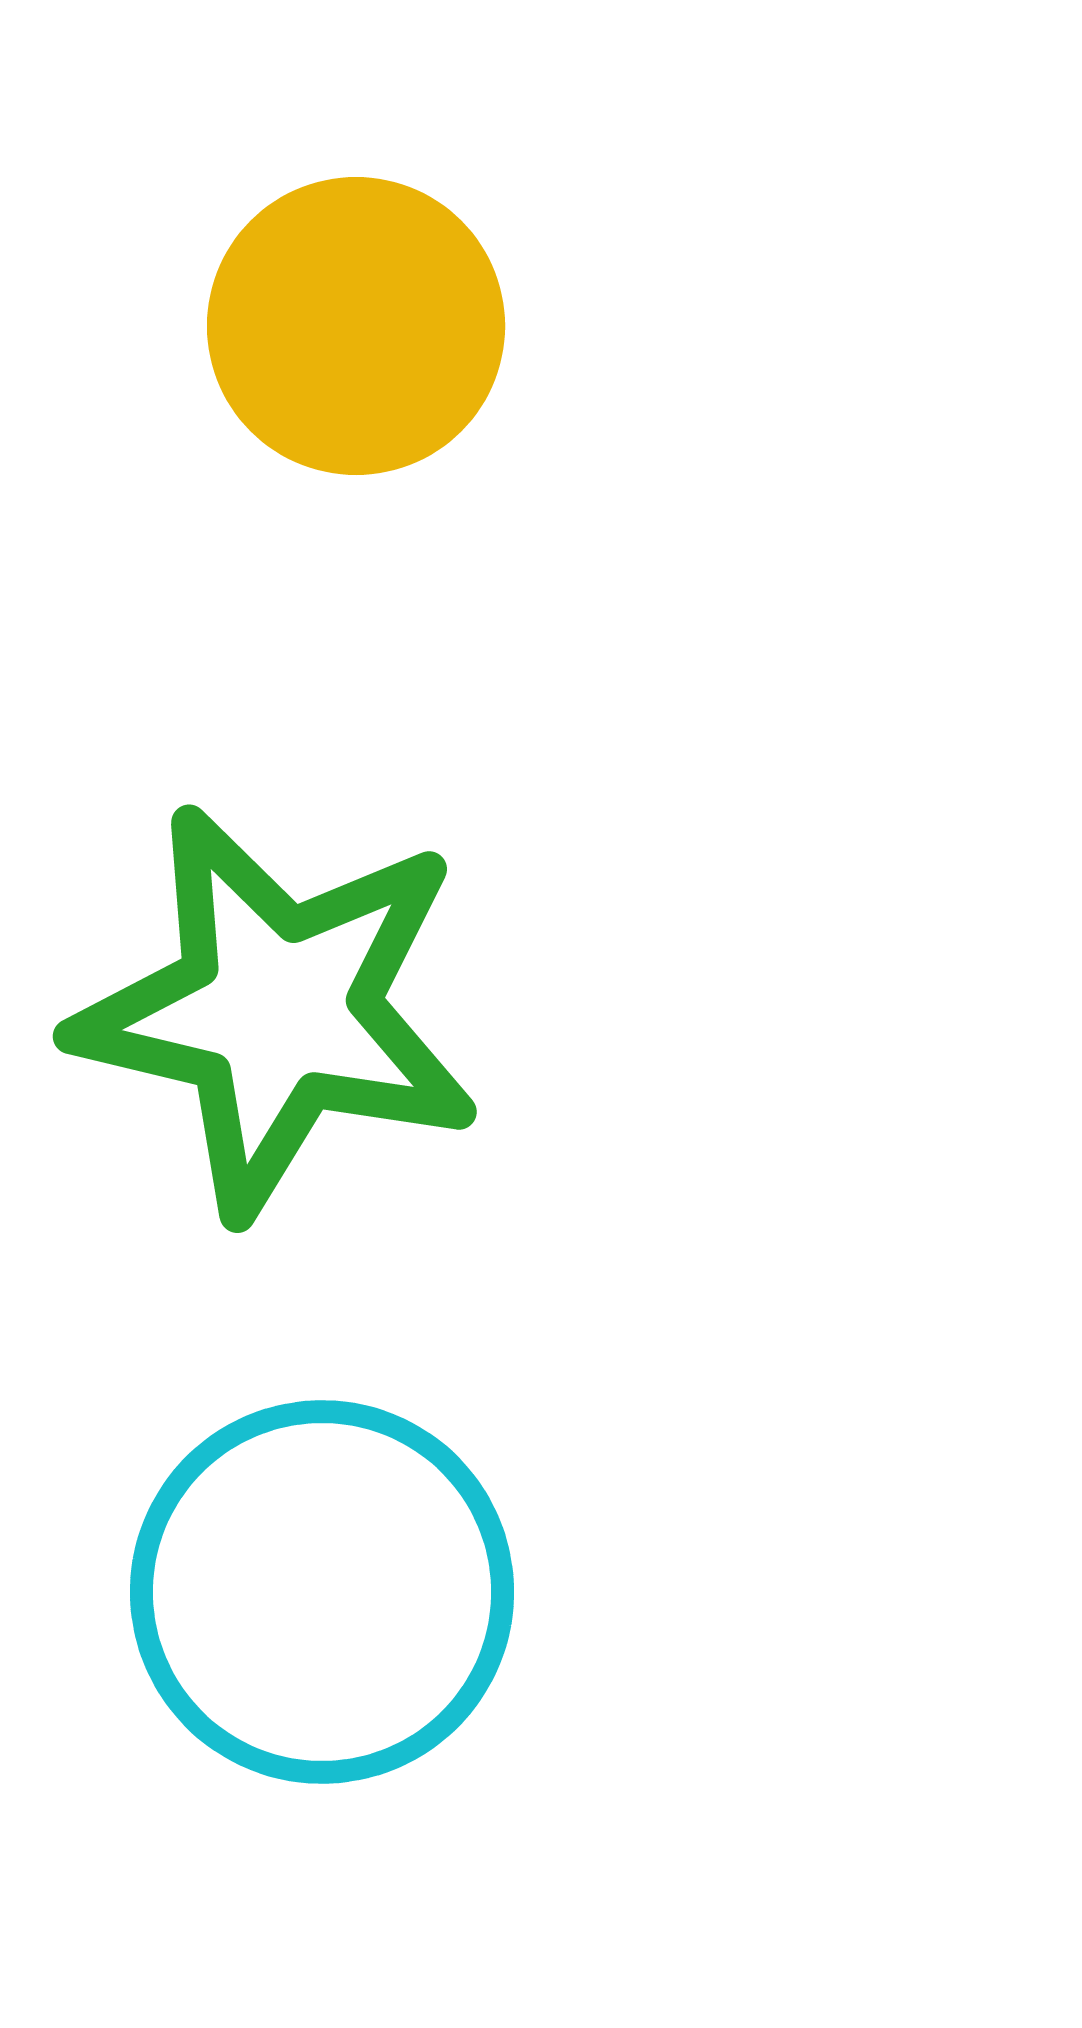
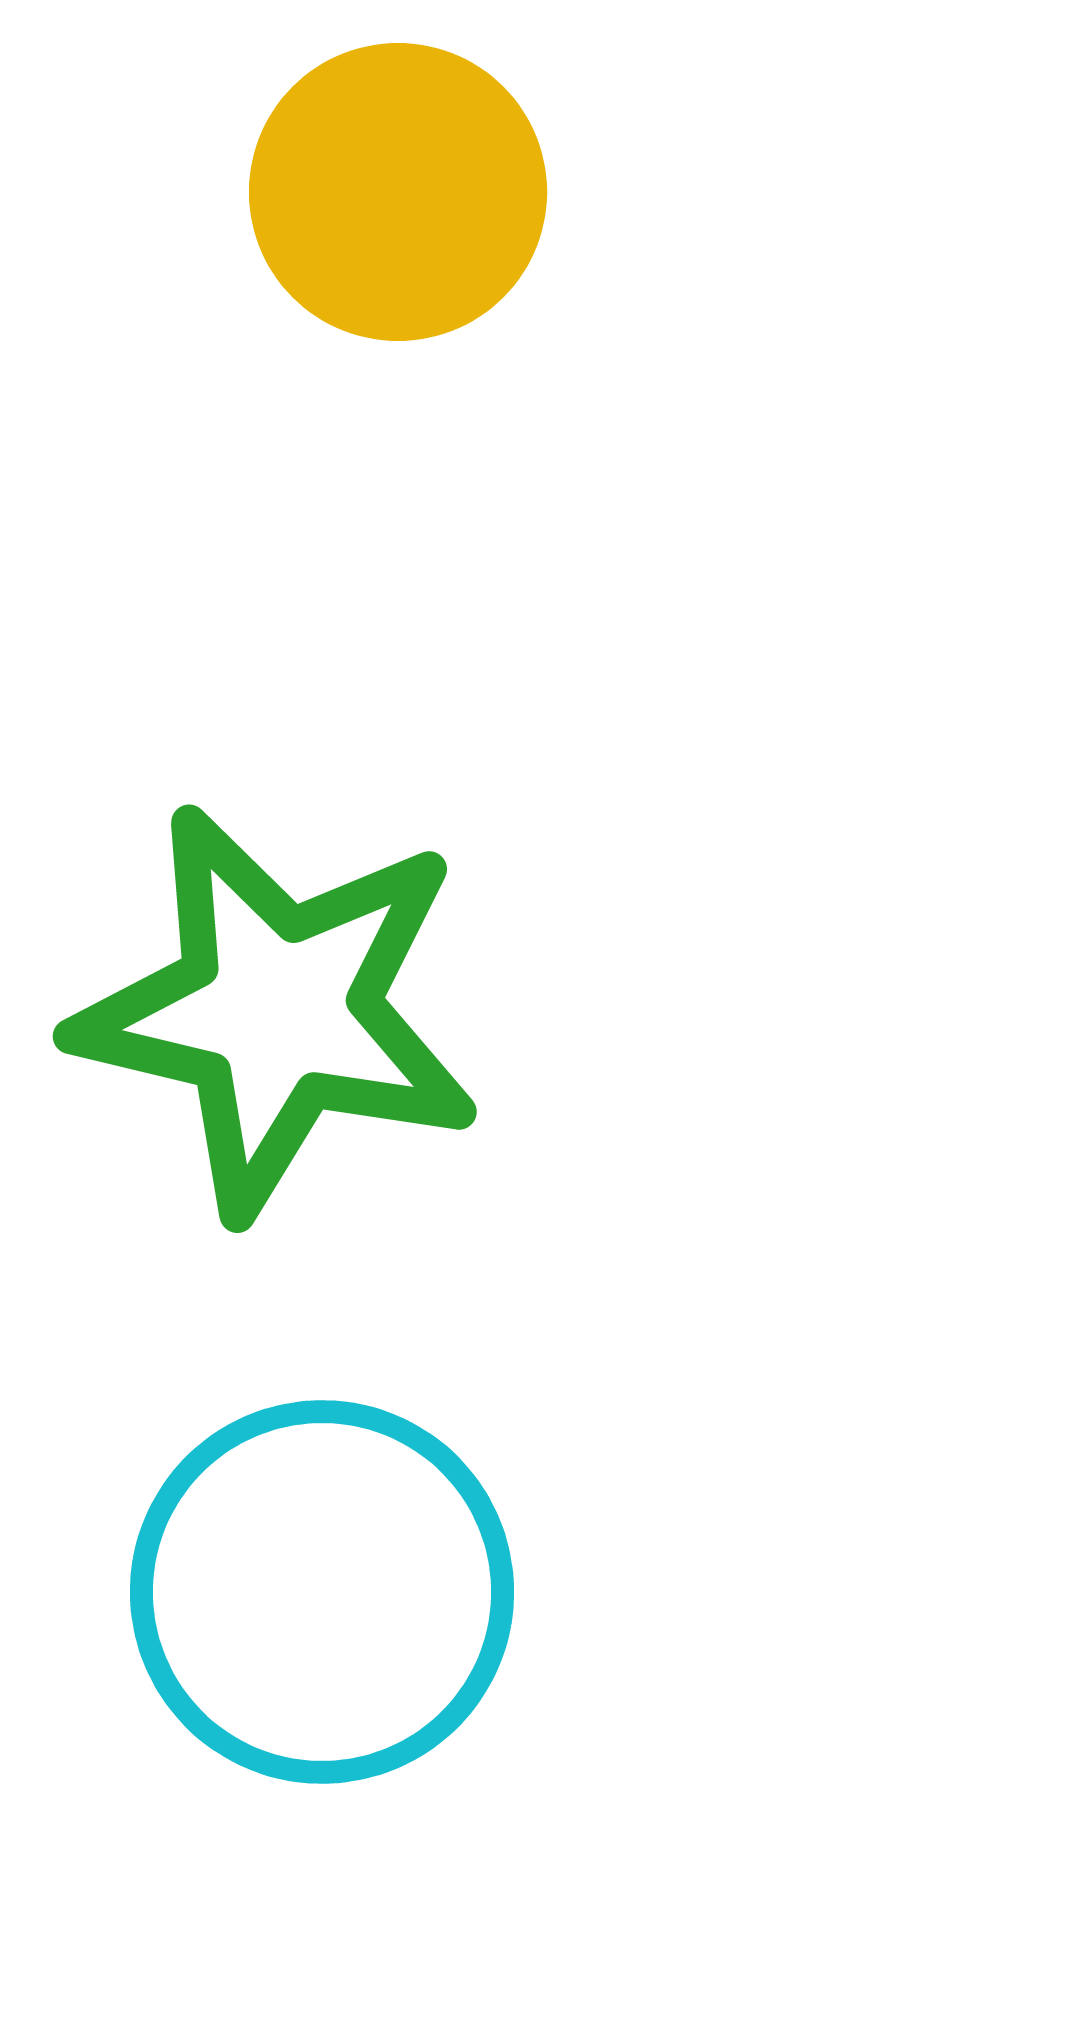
yellow circle: moved 42 px right, 134 px up
